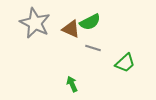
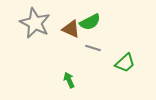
green arrow: moved 3 px left, 4 px up
